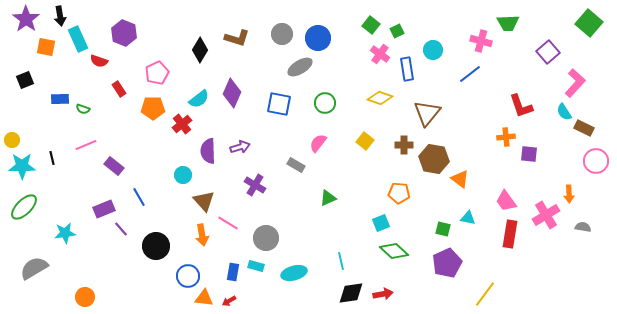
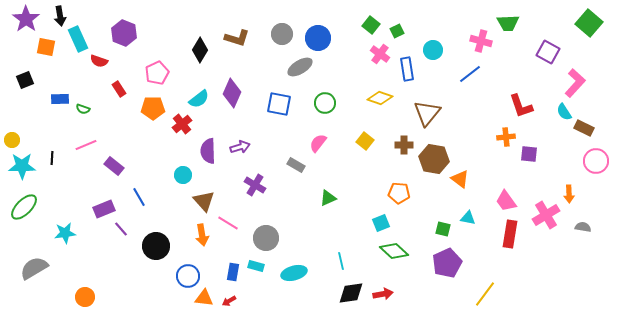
purple square at (548, 52): rotated 20 degrees counterclockwise
black line at (52, 158): rotated 16 degrees clockwise
